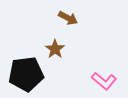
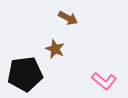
brown star: rotated 12 degrees counterclockwise
black pentagon: moved 1 px left
